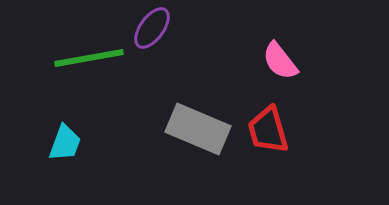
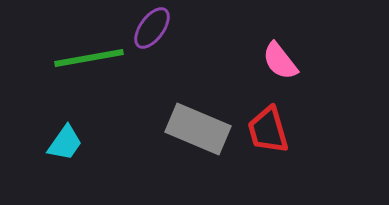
cyan trapezoid: rotated 15 degrees clockwise
